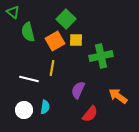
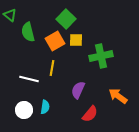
green triangle: moved 3 px left, 3 px down
